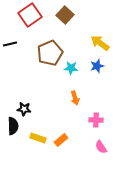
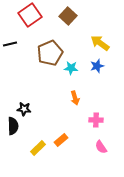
brown square: moved 3 px right, 1 px down
yellow rectangle: moved 10 px down; rotated 63 degrees counterclockwise
